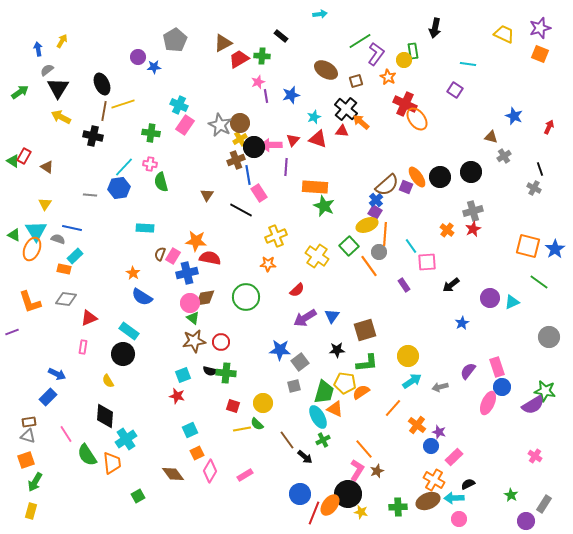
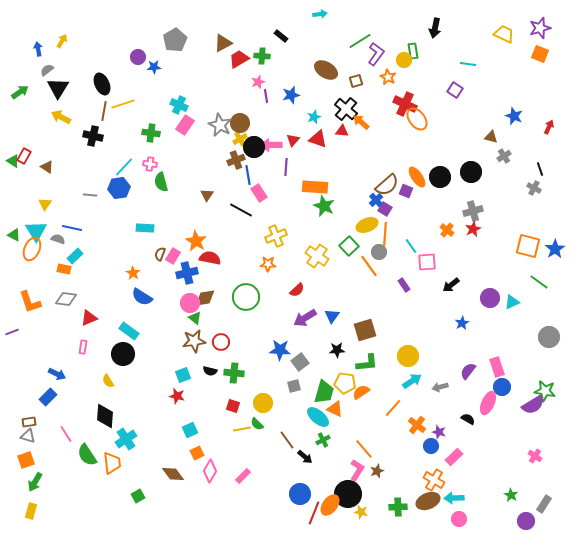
purple square at (406, 187): moved 4 px down
purple square at (375, 212): moved 10 px right, 3 px up
orange star at (196, 241): rotated 25 degrees clockwise
green triangle at (193, 318): moved 2 px right
green cross at (226, 373): moved 8 px right
cyan ellipse at (318, 417): rotated 20 degrees counterclockwise
pink rectangle at (245, 475): moved 2 px left, 1 px down; rotated 14 degrees counterclockwise
black semicircle at (468, 484): moved 65 px up; rotated 56 degrees clockwise
